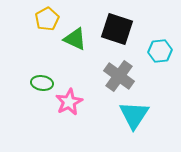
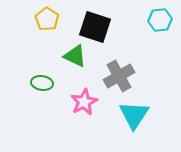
yellow pentagon: rotated 10 degrees counterclockwise
black square: moved 22 px left, 2 px up
green triangle: moved 17 px down
cyan hexagon: moved 31 px up
gray cross: rotated 24 degrees clockwise
pink star: moved 15 px right
